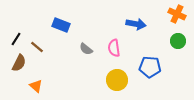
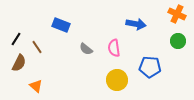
brown line: rotated 16 degrees clockwise
